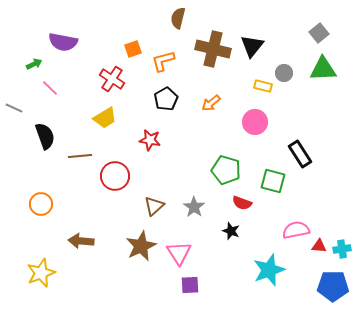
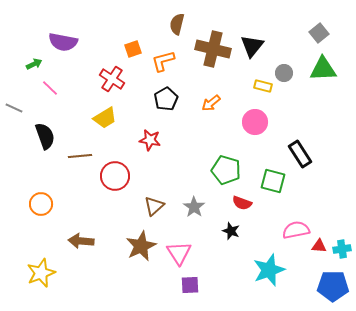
brown semicircle: moved 1 px left, 6 px down
